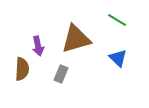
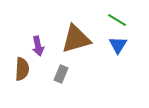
blue triangle: moved 13 px up; rotated 18 degrees clockwise
